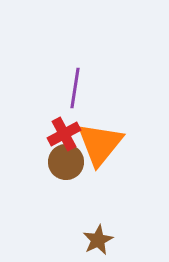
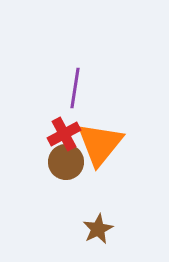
brown star: moved 11 px up
